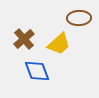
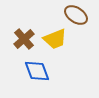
brown ellipse: moved 3 px left, 3 px up; rotated 35 degrees clockwise
yellow trapezoid: moved 4 px left, 5 px up; rotated 20 degrees clockwise
